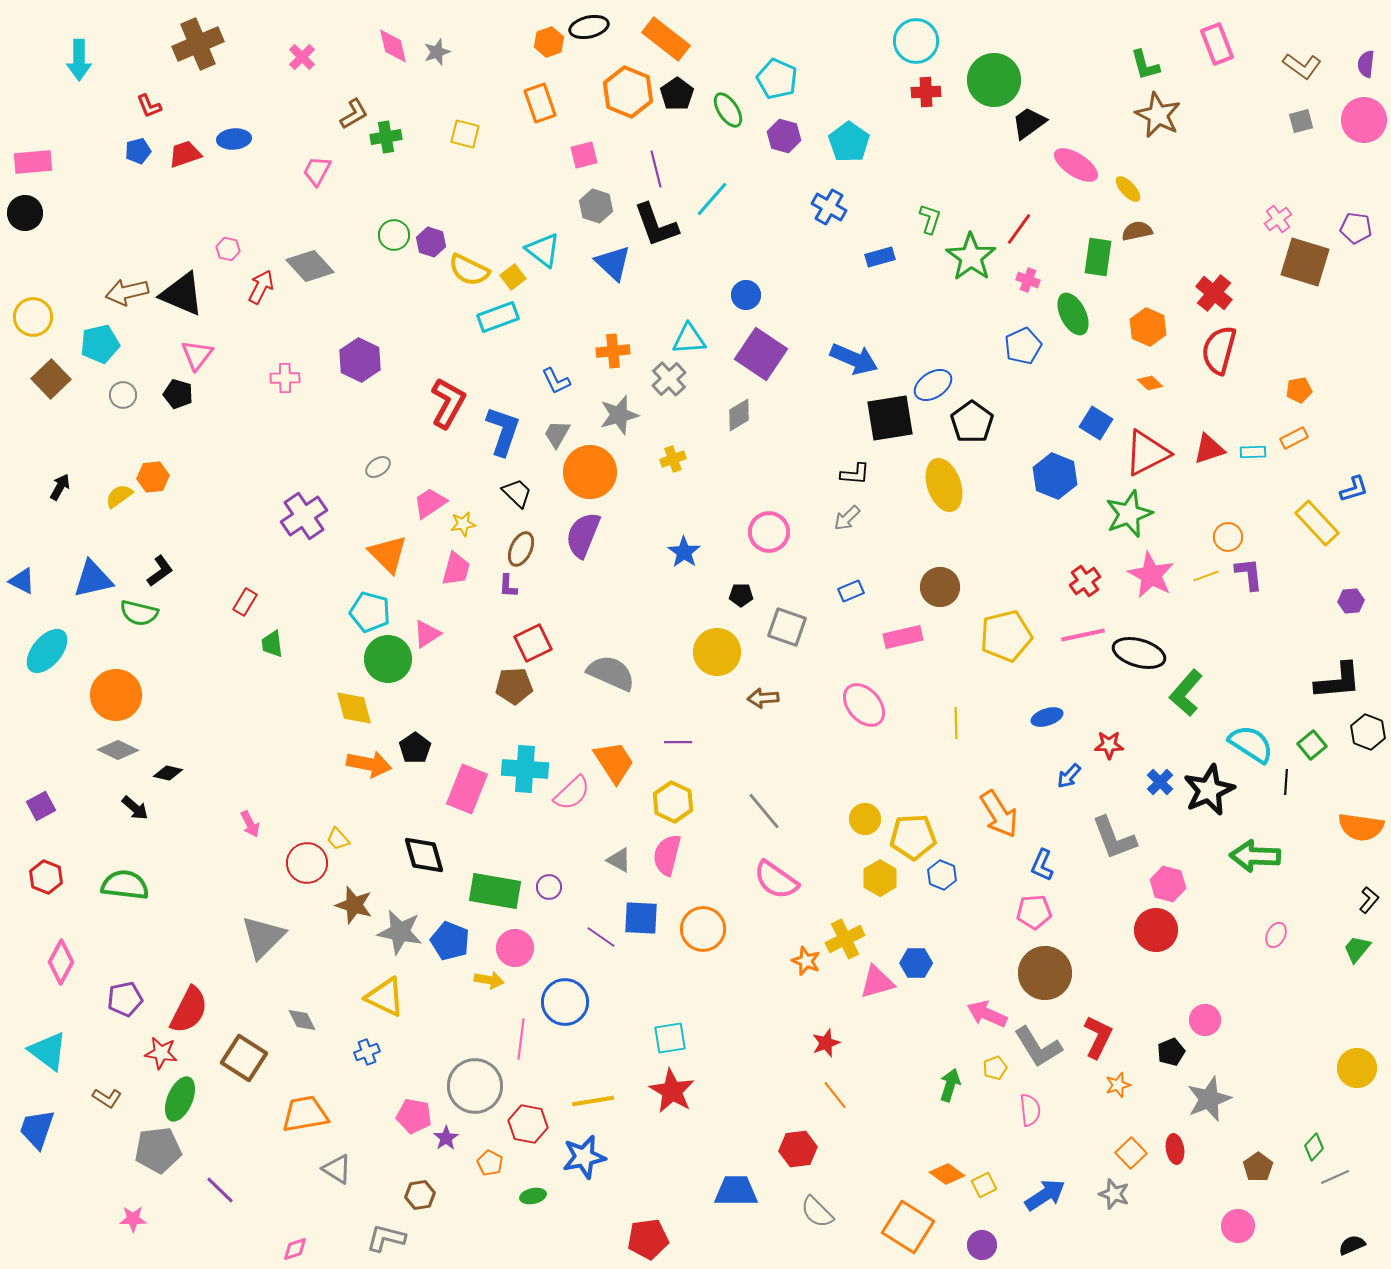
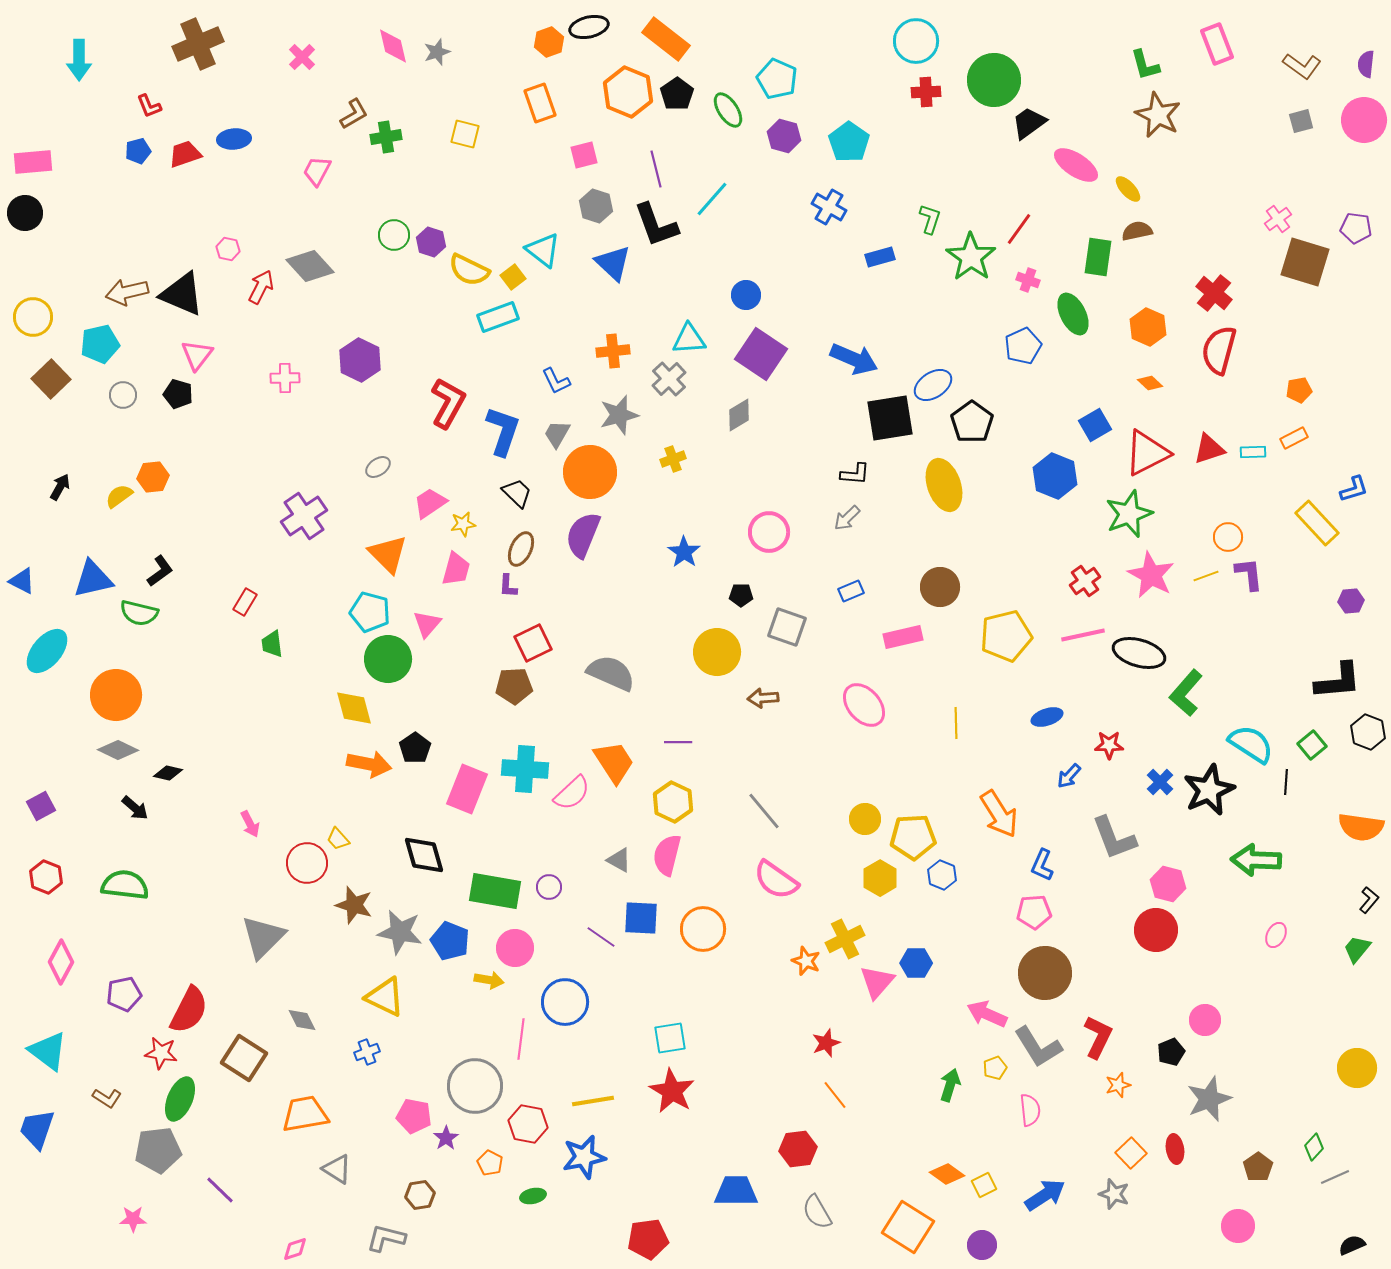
blue square at (1096, 423): moved 1 px left, 2 px down; rotated 28 degrees clockwise
pink triangle at (427, 634): moved 10 px up; rotated 16 degrees counterclockwise
green arrow at (1255, 856): moved 1 px right, 4 px down
pink triangle at (877, 982): rotated 33 degrees counterclockwise
purple pentagon at (125, 999): moved 1 px left, 5 px up
gray semicircle at (817, 1212): rotated 15 degrees clockwise
